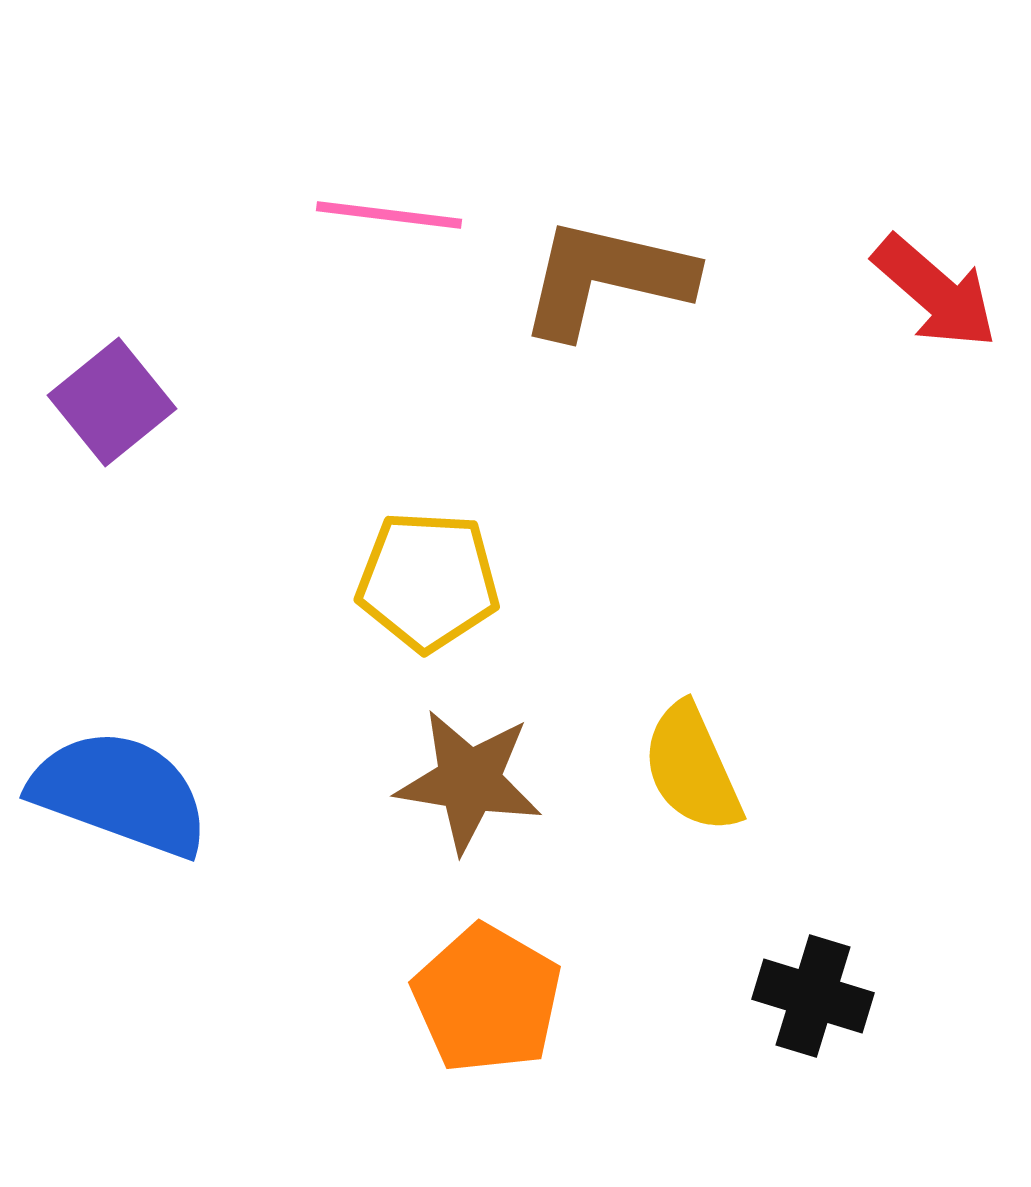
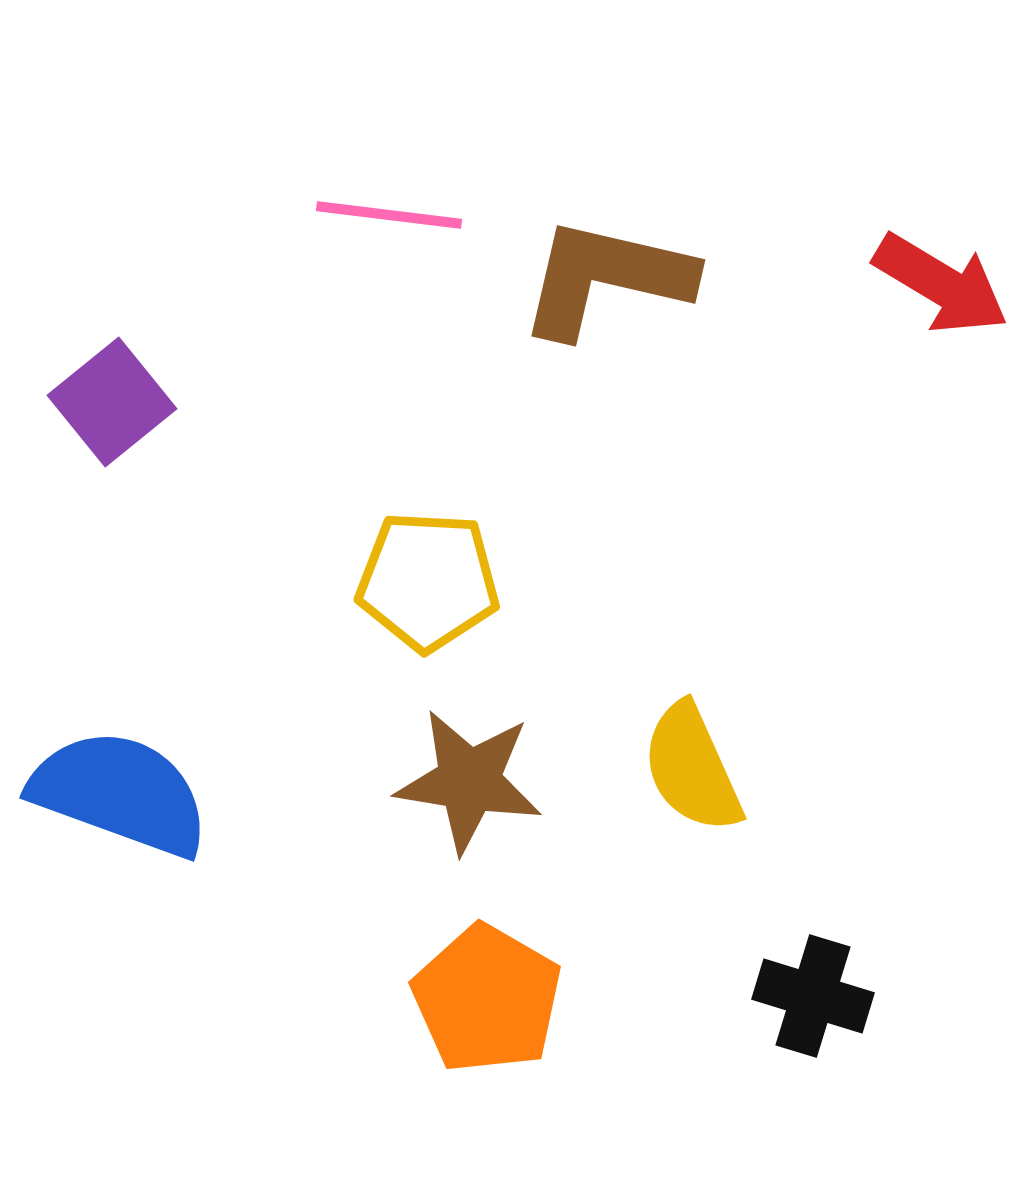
red arrow: moved 6 px right, 8 px up; rotated 10 degrees counterclockwise
